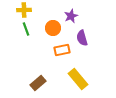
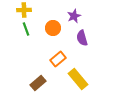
purple star: moved 3 px right
orange rectangle: moved 4 px left, 9 px down; rotated 28 degrees counterclockwise
